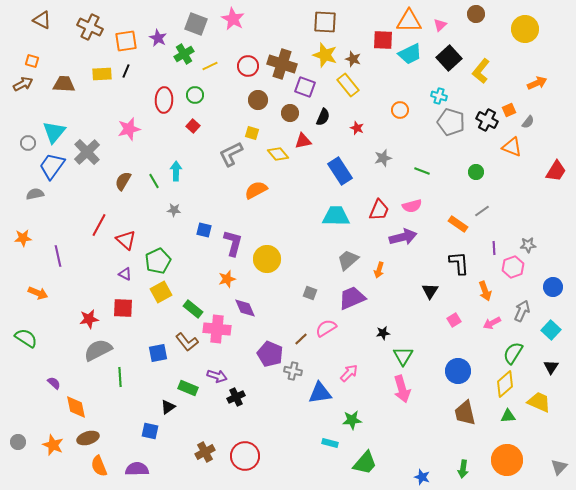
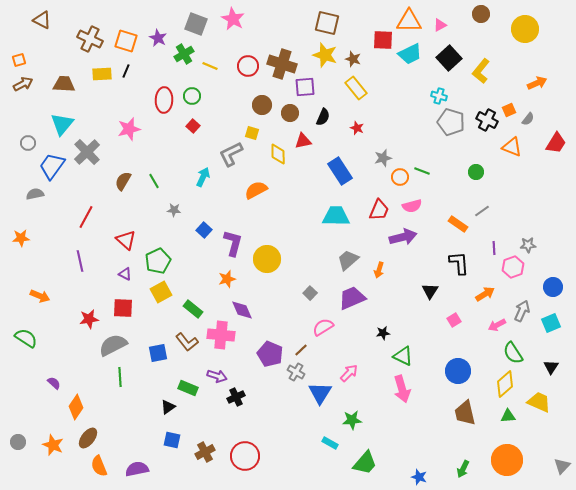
brown circle at (476, 14): moved 5 px right
brown square at (325, 22): moved 2 px right, 1 px down; rotated 10 degrees clockwise
pink triangle at (440, 25): rotated 16 degrees clockwise
brown cross at (90, 27): moved 12 px down
orange square at (126, 41): rotated 25 degrees clockwise
orange square at (32, 61): moved 13 px left, 1 px up; rotated 32 degrees counterclockwise
yellow line at (210, 66): rotated 49 degrees clockwise
yellow rectangle at (348, 85): moved 8 px right, 3 px down
purple square at (305, 87): rotated 25 degrees counterclockwise
green circle at (195, 95): moved 3 px left, 1 px down
brown circle at (258, 100): moved 4 px right, 5 px down
orange circle at (400, 110): moved 67 px down
gray semicircle at (528, 122): moved 3 px up
cyan triangle at (54, 132): moved 8 px right, 8 px up
yellow diamond at (278, 154): rotated 40 degrees clockwise
cyan arrow at (176, 171): moved 27 px right, 6 px down; rotated 24 degrees clockwise
red trapezoid at (556, 171): moved 28 px up
red line at (99, 225): moved 13 px left, 8 px up
blue square at (204, 230): rotated 28 degrees clockwise
orange star at (23, 238): moved 2 px left
purple line at (58, 256): moved 22 px right, 5 px down
orange arrow at (485, 291): moved 3 px down; rotated 102 degrees counterclockwise
orange arrow at (38, 293): moved 2 px right, 3 px down
gray square at (310, 293): rotated 24 degrees clockwise
purple diamond at (245, 308): moved 3 px left, 2 px down
pink arrow at (492, 323): moved 5 px right, 2 px down
pink semicircle at (326, 328): moved 3 px left, 1 px up
pink cross at (217, 329): moved 4 px right, 6 px down
cyan square at (551, 330): moved 7 px up; rotated 24 degrees clockwise
brown line at (301, 339): moved 11 px down
gray semicircle at (98, 350): moved 15 px right, 5 px up
green semicircle at (513, 353): rotated 65 degrees counterclockwise
green triangle at (403, 356): rotated 35 degrees counterclockwise
gray cross at (293, 371): moved 3 px right, 1 px down; rotated 18 degrees clockwise
blue triangle at (320, 393): rotated 50 degrees counterclockwise
orange diamond at (76, 407): rotated 45 degrees clockwise
blue square at (150, 431): moved 22 px right, 9 px down
brown ellipse at (88, 438): rotated 35 degrees counterclockwise
cyan rectangle at (330, 443): rotated 14 degrees clockwise
gray triangle at (559, 467): moved 3 px right, 1 px up
purple semicircle at (137, 469): rotated 10 degrees counterclockwise
green arrow at (463, 469): rotated 18 degrees clockwise
blue star at (422, 477): moved 3 px left
